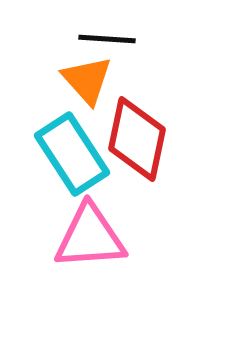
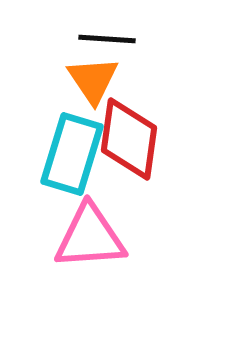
orange triangle: moved 6 px right; rotated 8 degrees clockwise
red diamond: moved 8 px left; rotated 4 degrees counterclockwise
cyan rectangle: rotated 50 degrees clockwise
